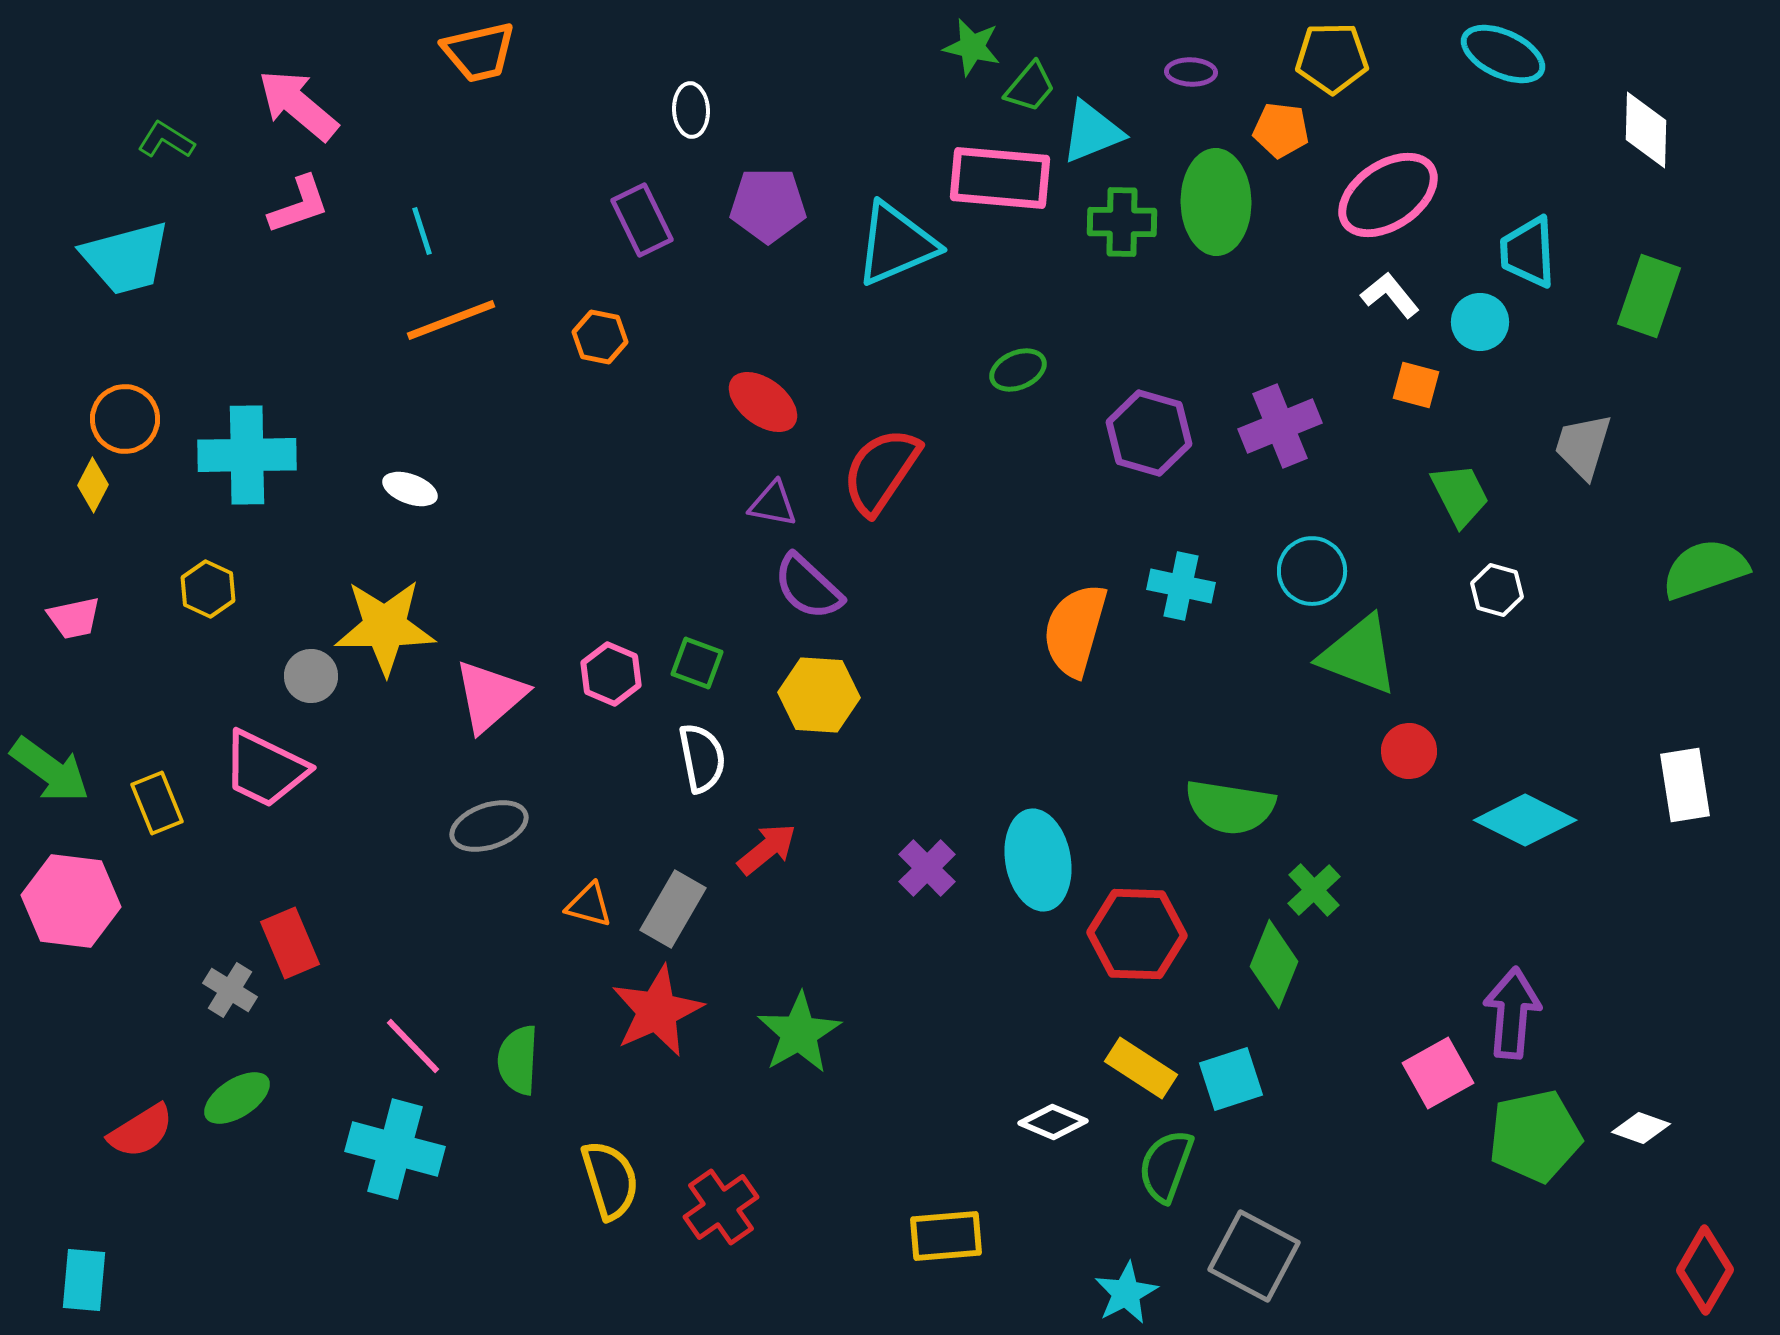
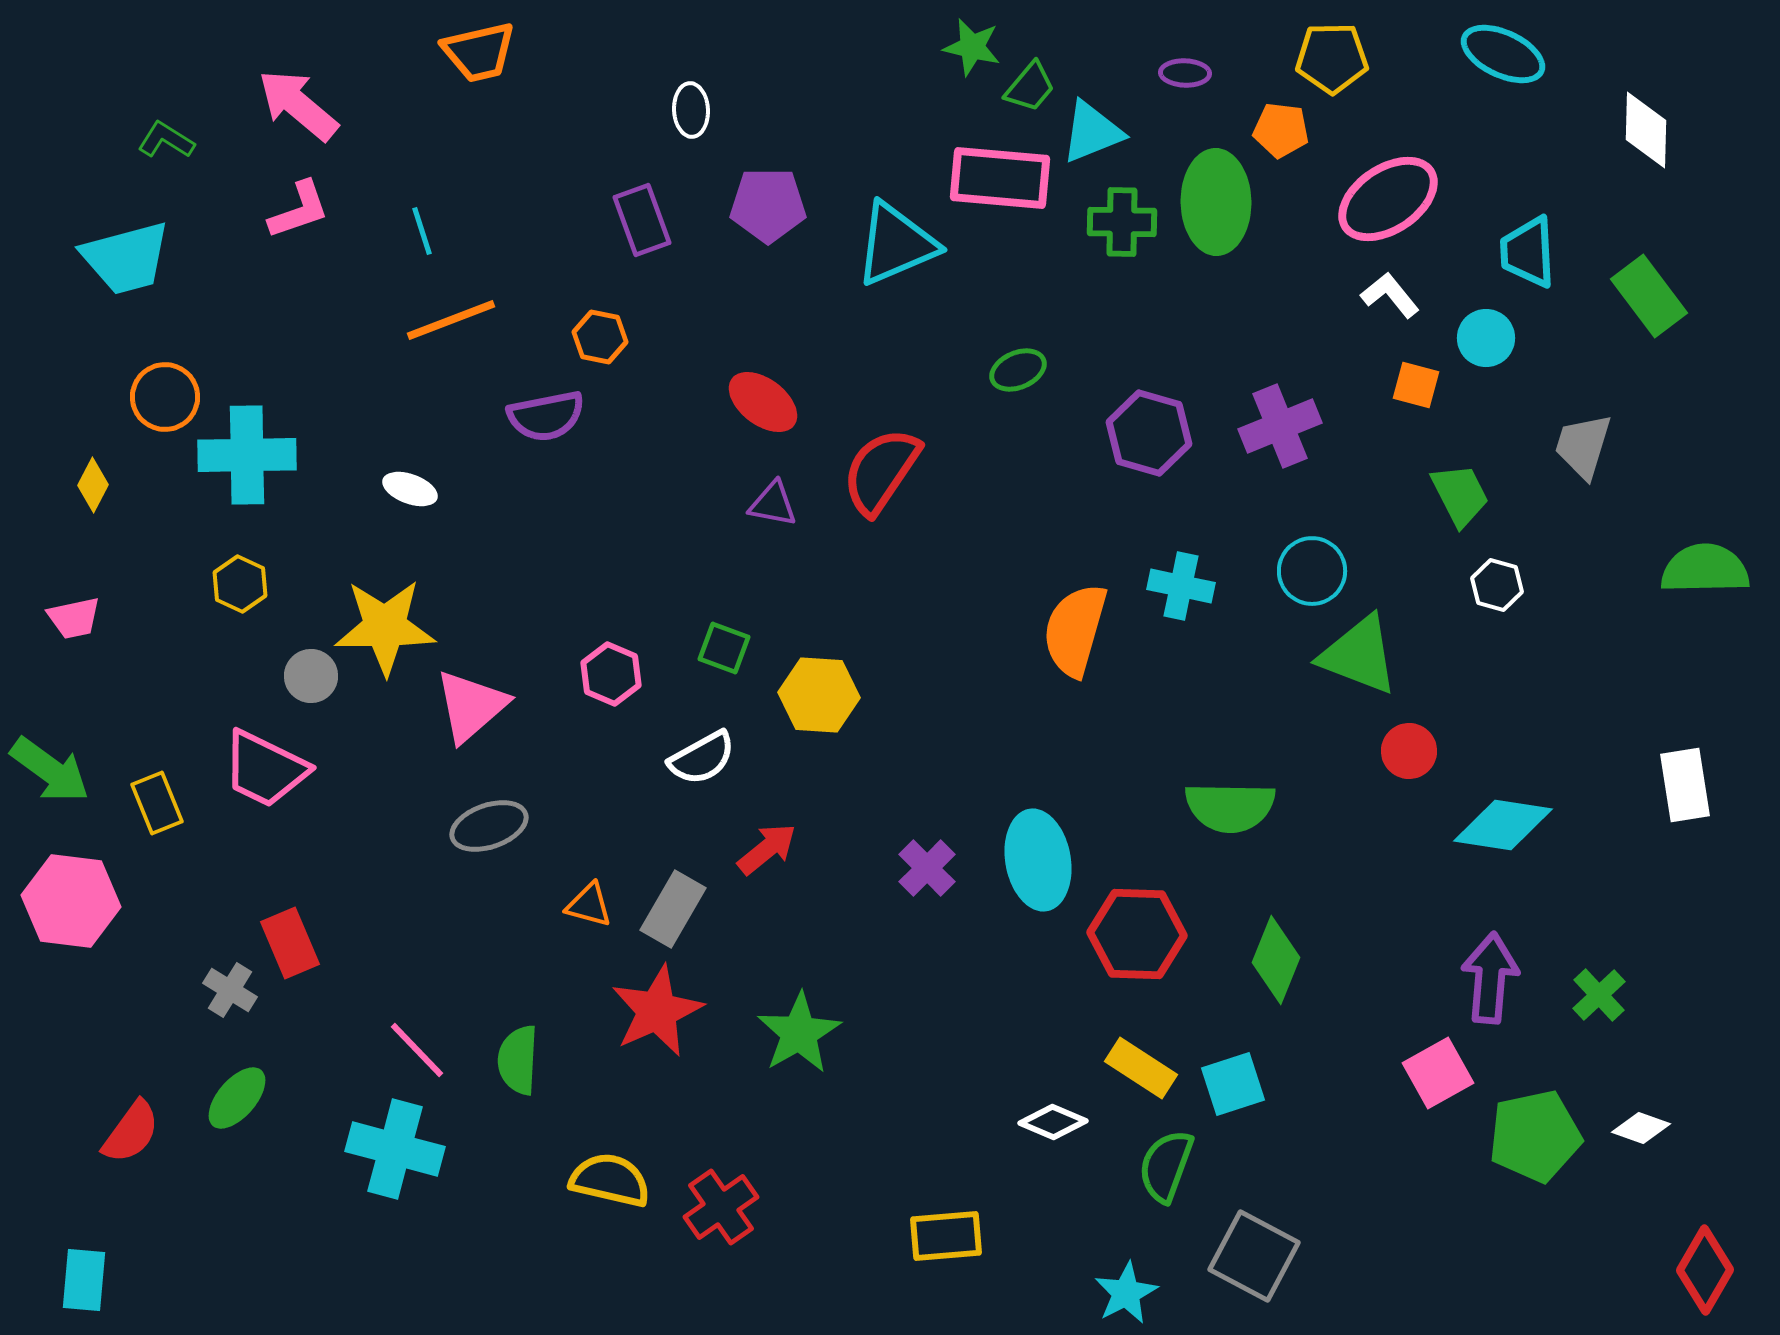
purple ellipse at (1191, 72): moved 6 px left, 1 px down
pink ellipse at (1388, 195): moved 4 px down
pink L-shape at (299, 205): moved 5 px down
purple rectangle at (642, 220): rotated 6 degrees clockwise
green rectangle at (1649, 296): rotated 56 degrees counterclockwise
cyan circle at (1480, 322): moved 6 px right, 16 px down
orange circle at (125, 419): moved 40 px right, 22 px up
green semicircle at (1705, 569): rotated 18 degrees clockwise
purple semicircle at (808, 587): moved 262 px left, 171 px up; rotated 54 degrees counterclockwise
yellow hexagon at (208, 589): moved 32 px right, 5 px up
white hexagon at (1497, 590): moved 5 px up
green square at (697, 663): moved 27 px right, 15 px up
pink triangle at (490, 696): moved 19 px left, 10 px down
white semicircle at (702, 758): rotated 72 degrees clockwise
green semicircle at (1230, 807): rotated 8 degrees counterclockwise
cyan diamond at (1525, 820): moved 22 px left, 5 px down; rotated 18 degrees counterclockwise
green cross at (1314, 890): moved 285 px right, 105 px down
green diamond at (1274, 964): moved 2 px right, 4 px up
purple arrow at (1512, 1013): moved 22 px left, 35 px up
pink line at (413, 1046): moved 4 px right, 4 px down
cyan square at (1231, 1079): moved 2 px right, 5 px down
green ellipse at (237, 1098): rotated 16 degrees counterclockwise
red semicircle at (141, 1131): moved 10 px left, 1 px down; rotated 22 degrees counterclockwise
yellow semicircle at (610, 1180): rotated 60 degrees counterclockwise
